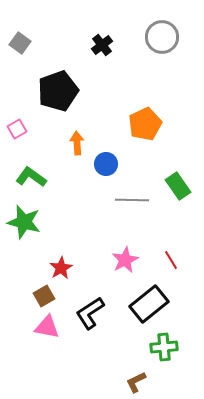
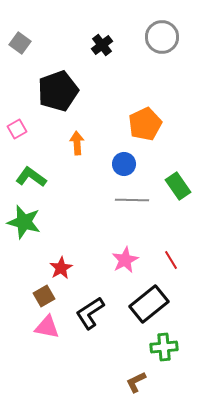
blue circle: moved 18 px right
